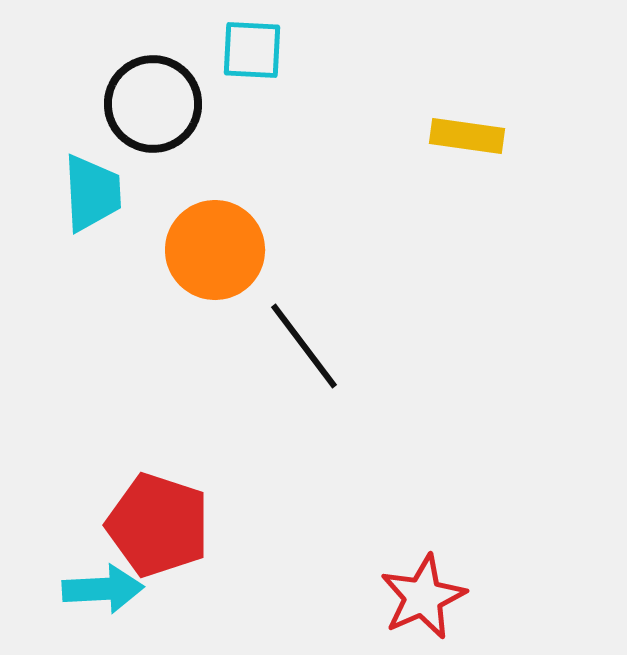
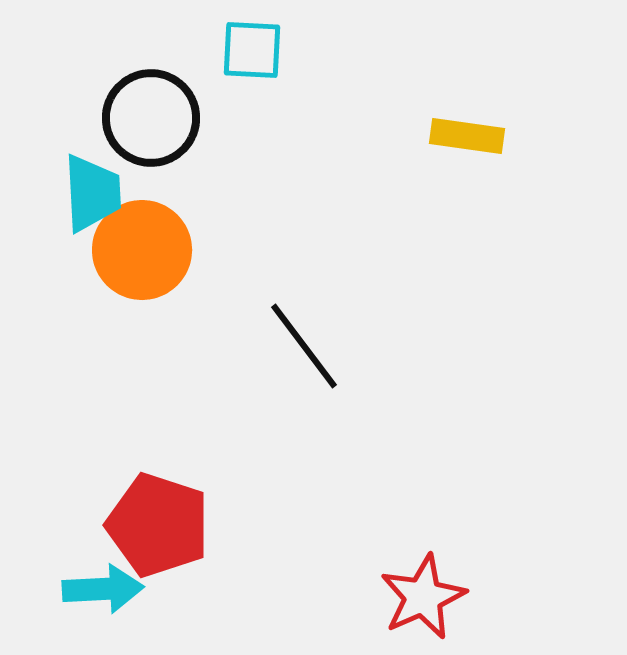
black circle: moved 2 px left, 14 px down
orange circle: moved 73 px left
